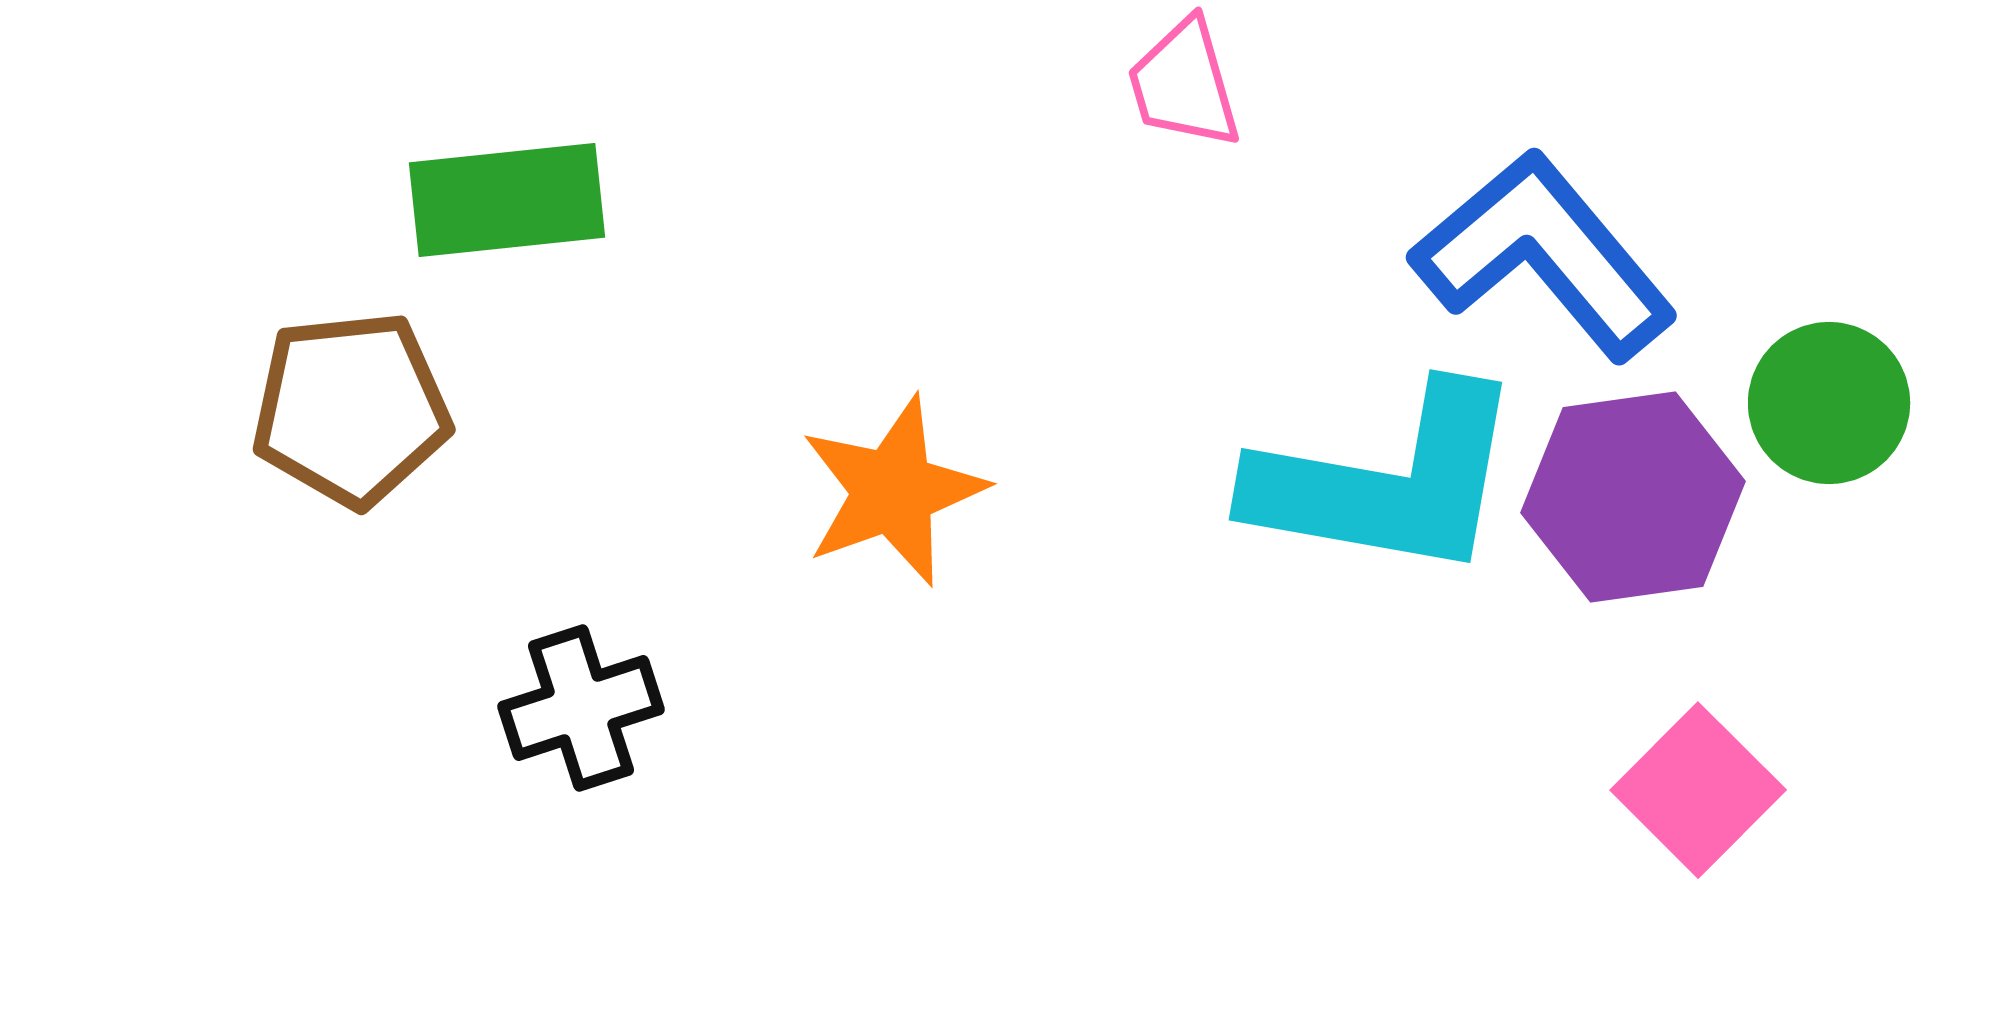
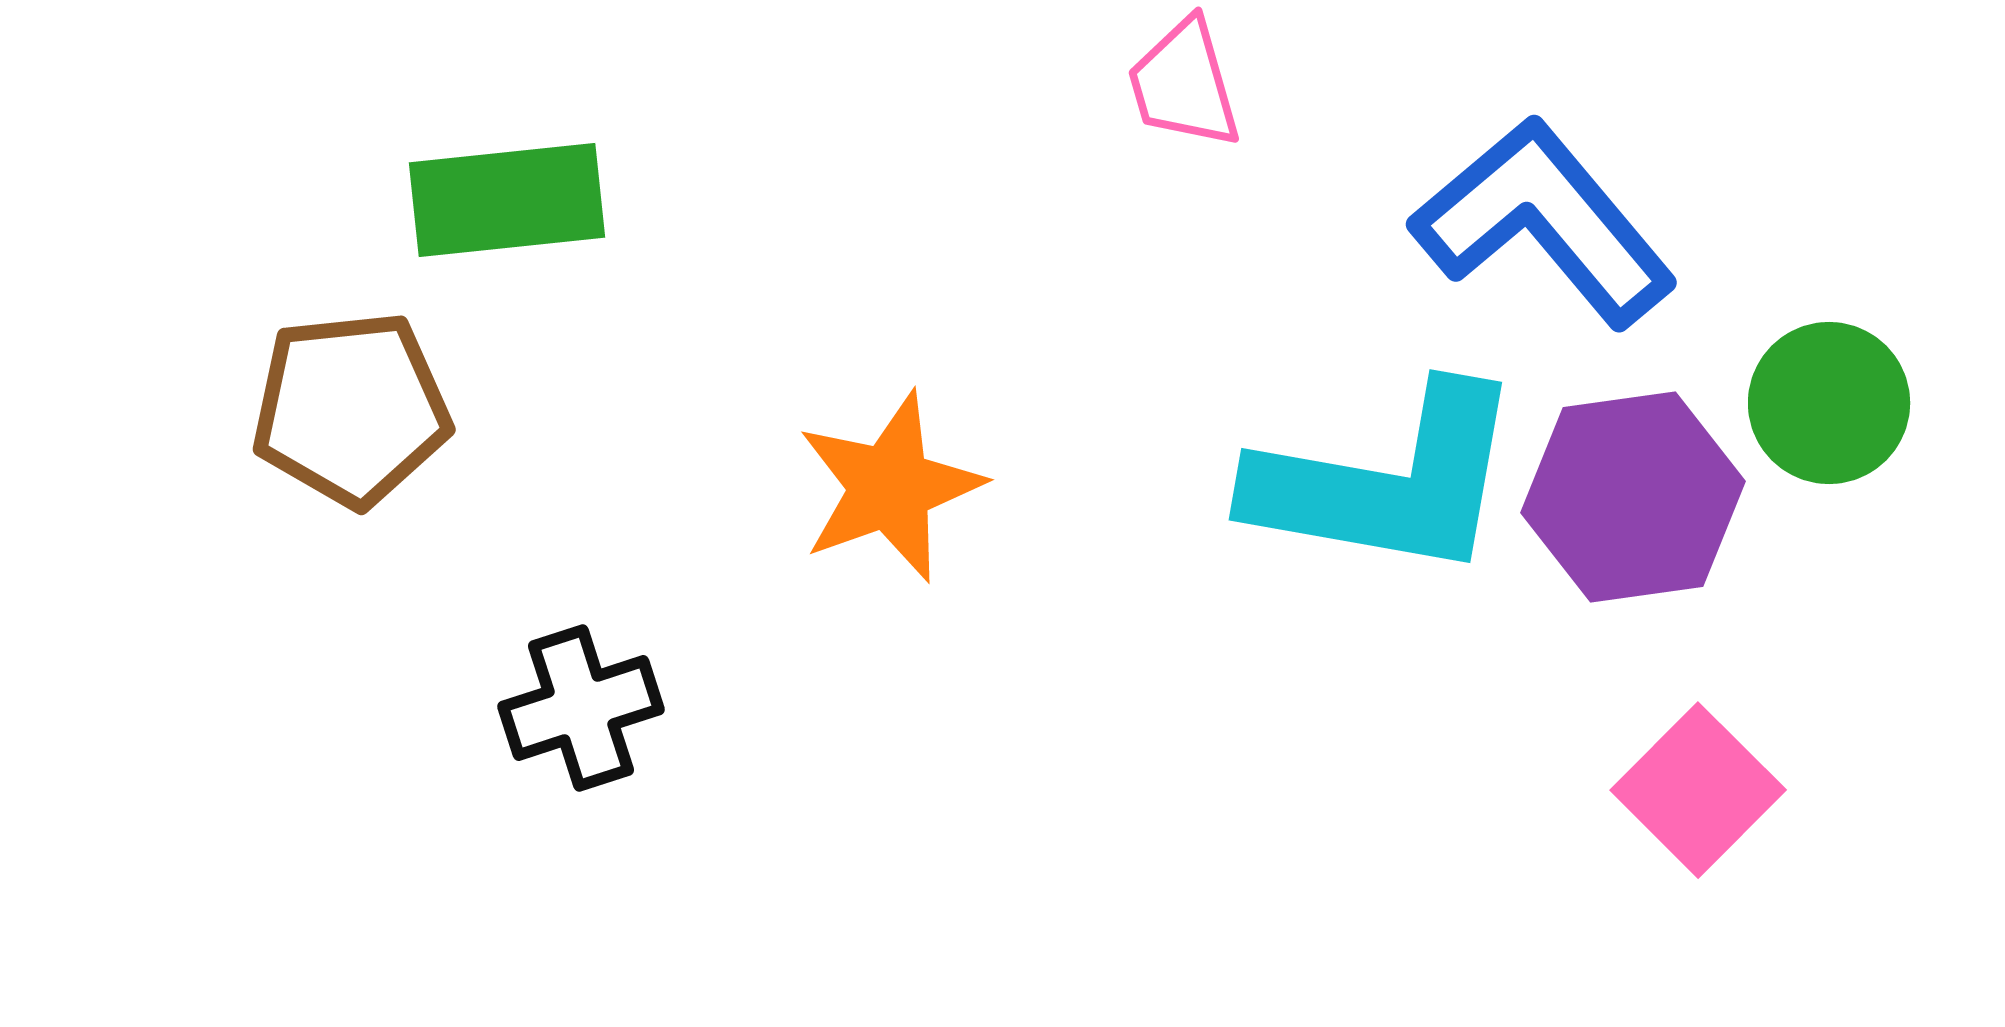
blue L-shape: moved 33 px up
orange star: moved 3 px left, 4 px up
